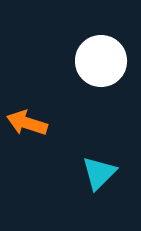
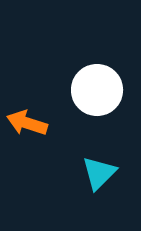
white circle: moved 4 px left, 29 px down
